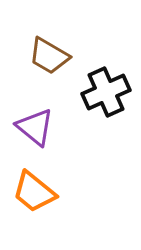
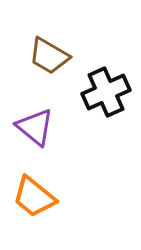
orange trapezoid: moved 5 px down
